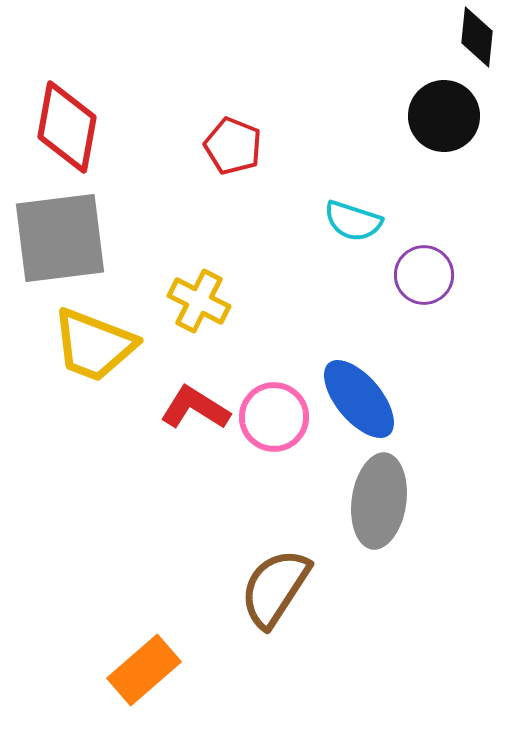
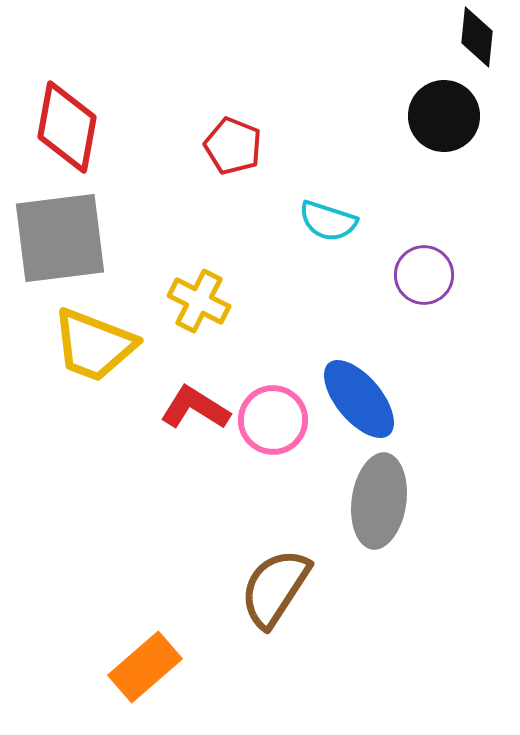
cyan semicircle: moved 25 px left
pink circle: moved 1 px left, 3 px down
orange rectangle: moved 1 px right, 3 px up
